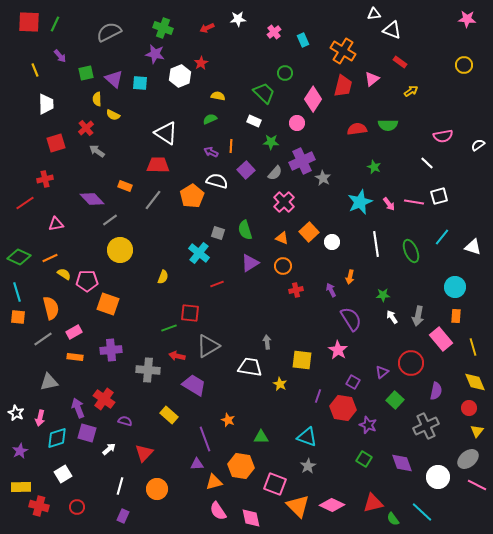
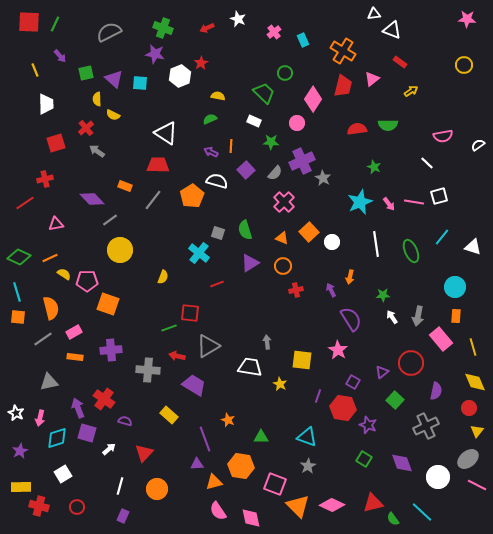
white star at (238, 19): rotated 28 degrees clockwise
